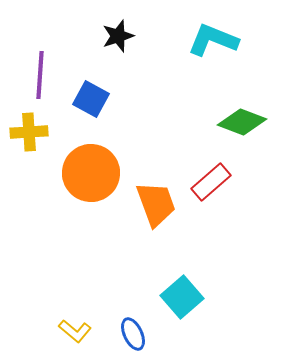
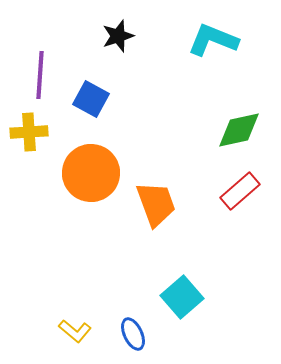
green diamond: moved 3 px left, 8 px down; rotated 33 degrees counterclockwise
red rectangle: moved 29 px right, 9 px down
